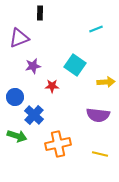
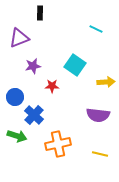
cyan line: rotated 48 degrees clockwise
